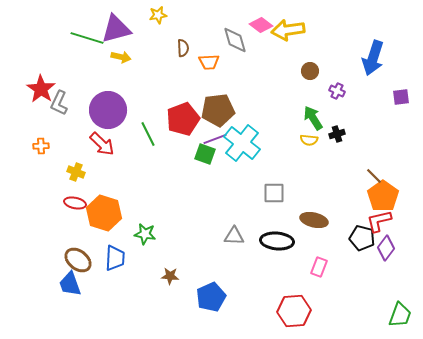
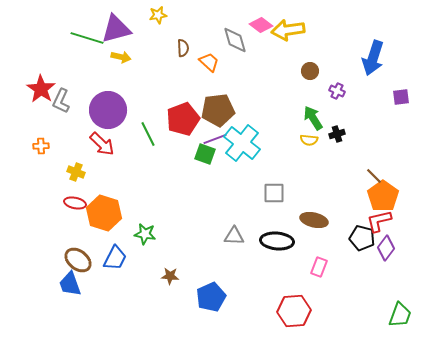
orange trapezoid at (209, 62): rotated 135 degrees counterclockwise
gray L-shape at (59, 103): moved 2 px right, 2 px up
blue trapezoid at (115, 258): rotated 24 degrees clockwise
